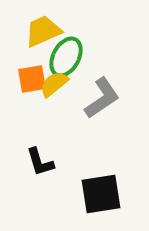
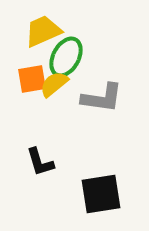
gray L-shape: rotated 42 degrees clockwise
